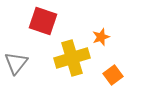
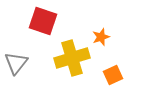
orange square: rotated 12 degrees clockwise
